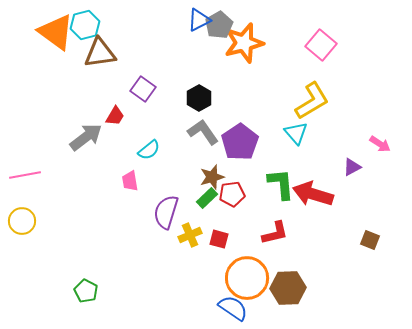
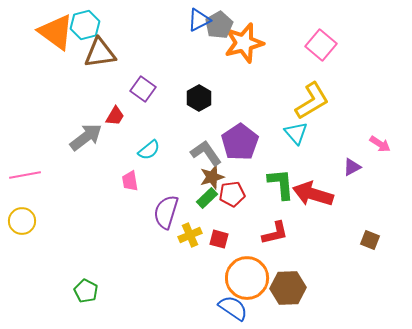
gray L-shape: moved 3 px right, 21 px down
